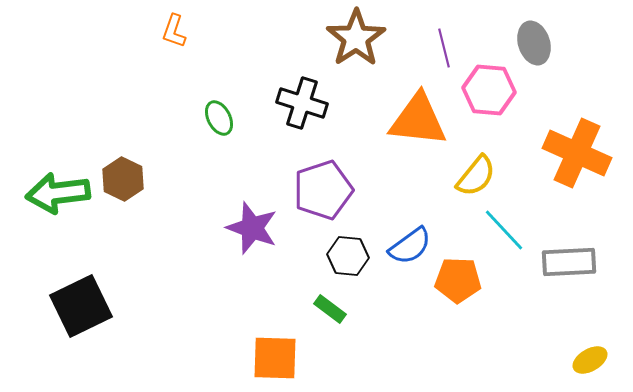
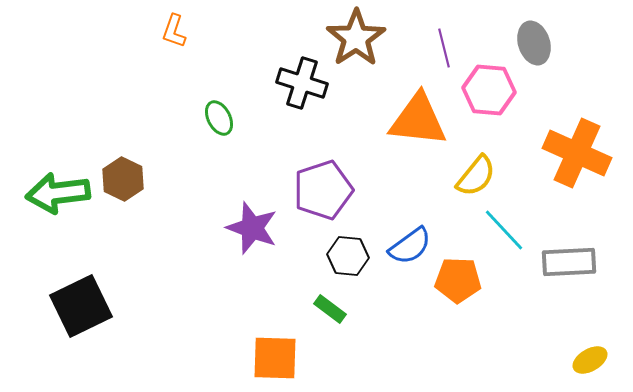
black cross: moved 20 px up
